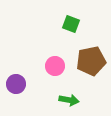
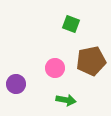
pink circle: moved 2 px down
green arrow: moved 3 px left
